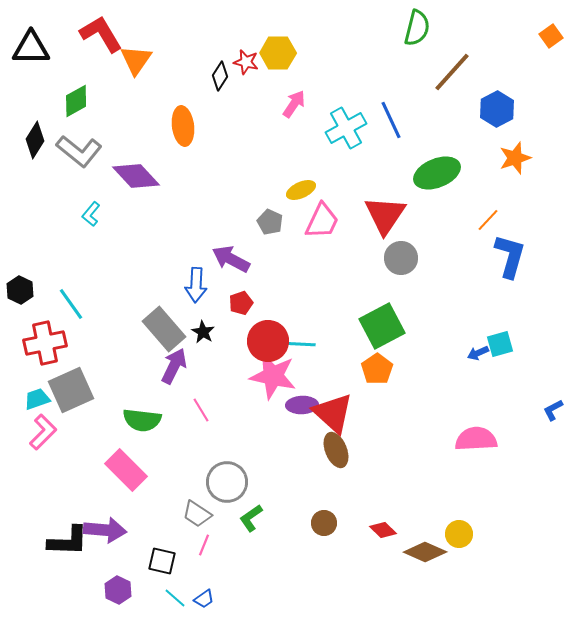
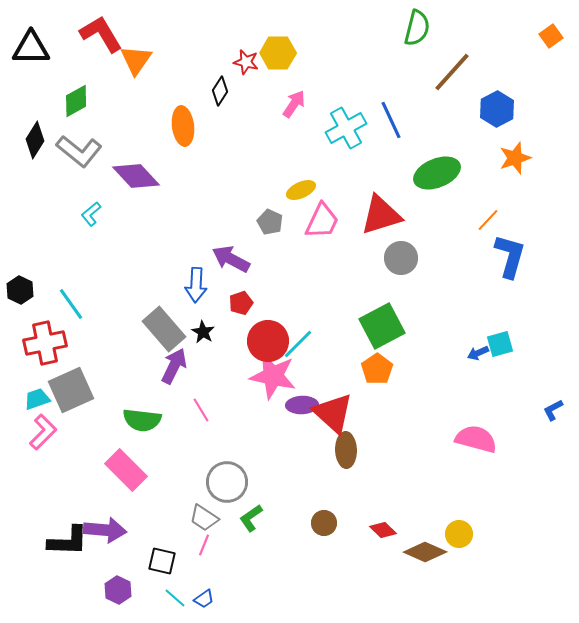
black diamond at (220, 76): moved 15 px down
cyan L-shape at (91, 214): rotated 10 degrees clockwise
red triangle at (385, 215): moved 4 px left; rotated 39 degrees clockwise
cyan line at (298, 344): rotated 48 degrees counterclockwise
pink semicircle at (476, 439): rotated 18 degrees clockwise
brown ellipse at (336, 450): moved 10 px right; rotated 20 degrees clockwise
gray trapezoid at (197, 514): moved 7 px right, 4 px down
